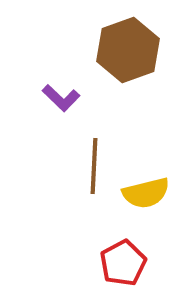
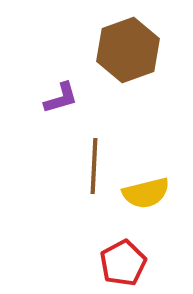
purple L-shape: rotated 60 degrees counterclockwise
